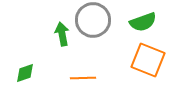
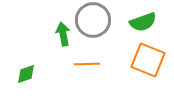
green arrow: moved 1 px right
green diamond: moved 1 px right, 1 px down
orange line: moved 4 px right, 14 px up
